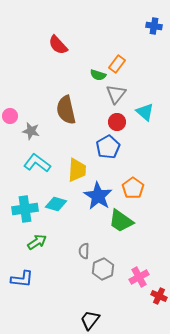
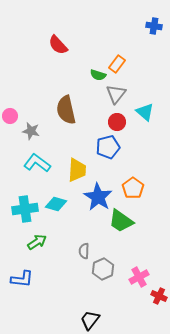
blue pentagon: rotated 15 degrees clockwise
blue star: moved 1 px down
